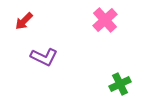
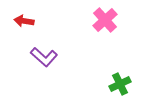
red arrow: rotated 54 degrees clockwise
purple L-shape: rotated 16 degrees clockwise
